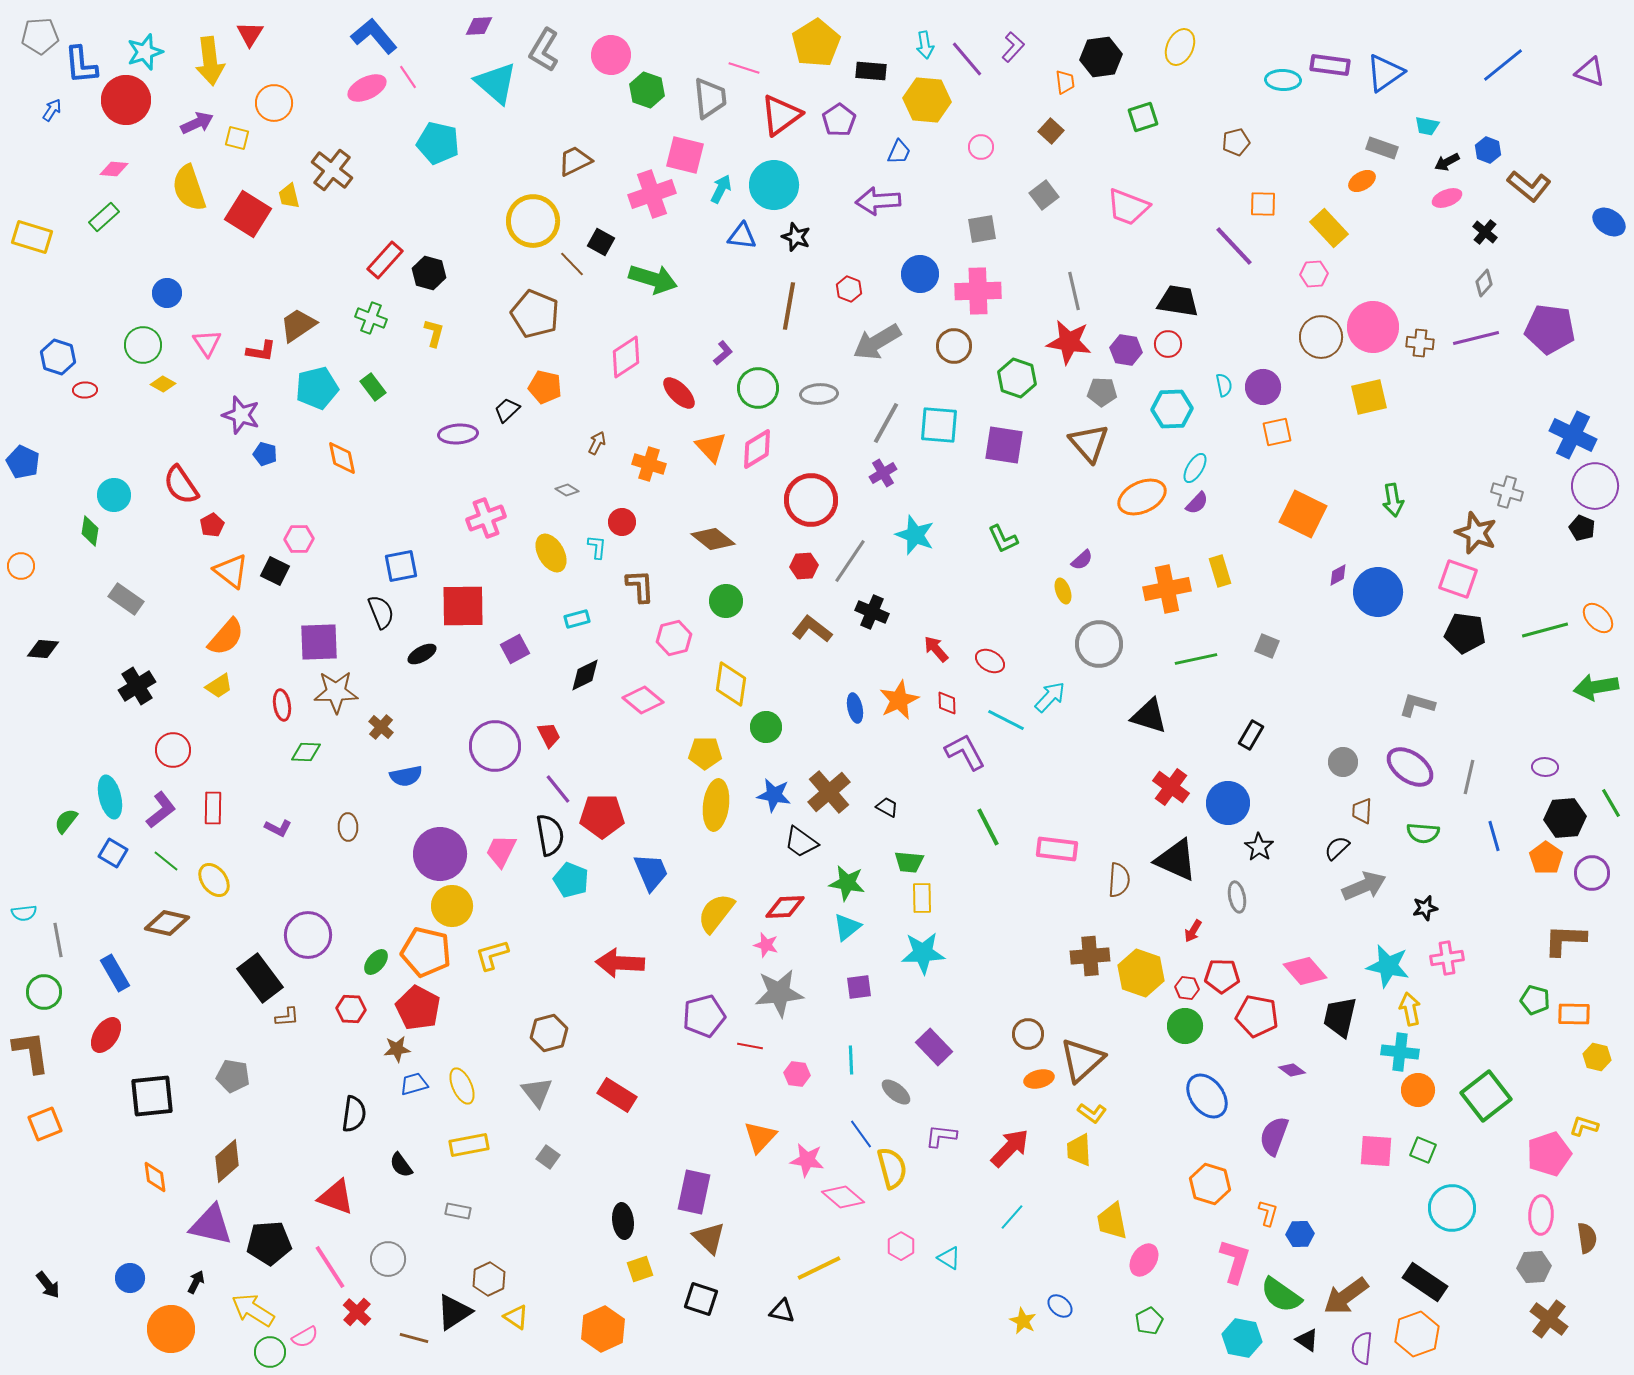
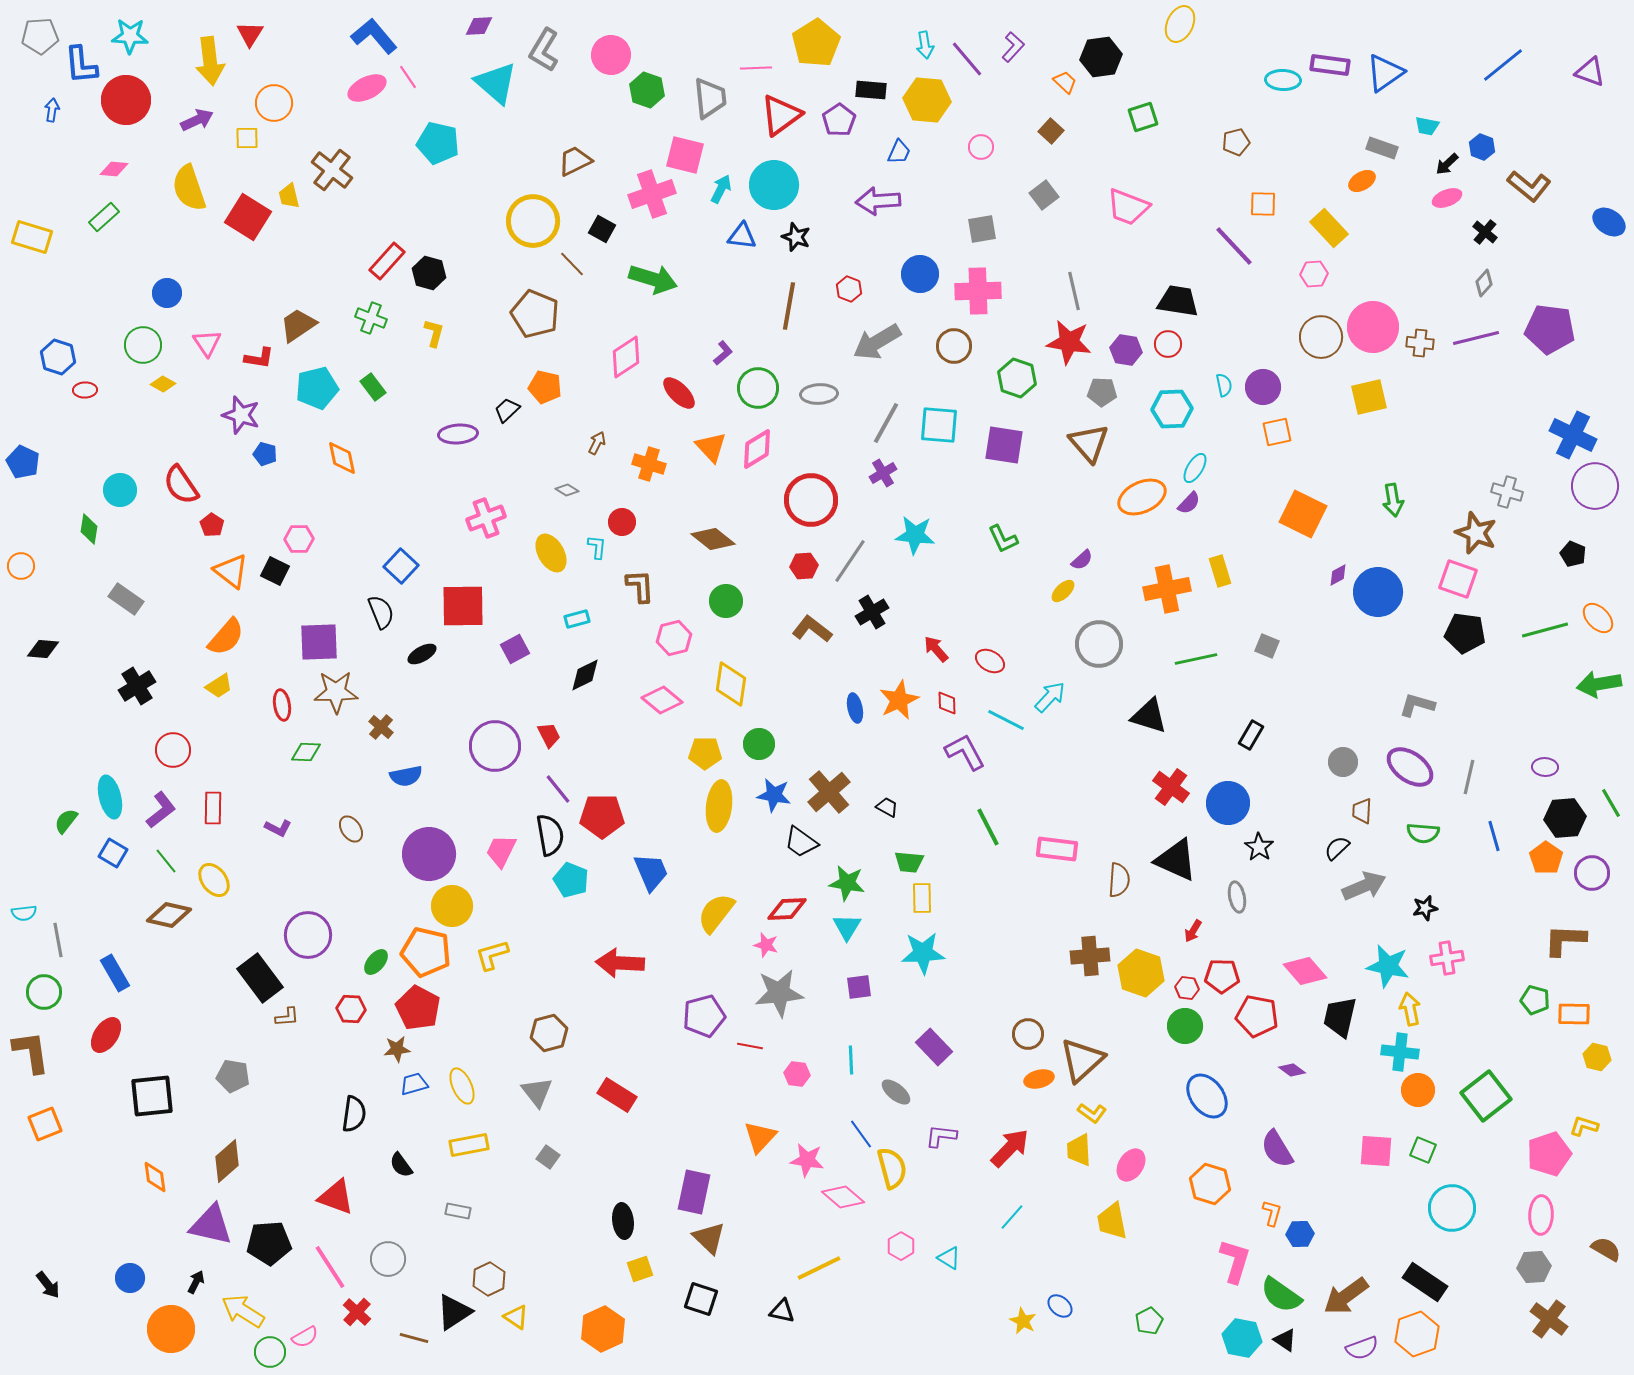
yellow ellipse at (1180, 47): moved 23 px up
cyan star at (145, 52): moved 15 px left, 16 px up; rotated 21 degrees clockwise
pink line at (744, 68): moved 12 px right; rotated 20 degrees counterclockwise
black rectangle at (871, 71): moved 19 px down
orange trapezoid at (1065, 82): rotated 40 degrees counterclockwise
blue arrow at (52, 110): rotated 25 degrees counterclockwise
purple arrow at (197, 123): moved 3 px up
yellow square at (237, 138): moved 10 px right; rotated 15 degrees counterclockwise
blue hexagon at (1488, 150): moved 6 px left, 3 px up
black arrow at (1447, 162): moved 2 px down; rotated 15 degrees counterclockwise
red square at (248, 214): moved 3 px down
black square at (601, 242): moved 1 px right, 13 px up
red rectangle at (385, 260): moved 2 px right, 1 px down
red L-shape at (261, 351): moved 2 px left, 7 px down
cyan circle at (114, 495): moved 6 px right, 5 px up
purple semicircle at (1197, 503): moved 8 px left
red pentagon at (212, 525): rotated 10 degrees counterclockwise
black pentagon at (1582, 528): moved 9 px left, 26 px down
green diamond at (90, 531): moved 1 px left, 2 px up
cyan star at (915, 535): rotated 15 degrees counterclockwise
blue square at (401, 566): rotated 36 degrees counterclockwise
yellow ellipse at (1063, 591): rotated 65 degrees clockwise
black cross at (872, 612): rotated 36 degrees clockwise
green arrow at (1596, 687): moved 3 px right, 3 px up
pink diamond at (643, 700): moved 19 px right
green circle at (766, 727): moved 7 px left, 17 px down
yellow ellipse at (716, 805): moved 3 px right, 1 px down
brown ellipse at (348, 827): moved 3 px right, 2 px down; rotated 32 degrees counterclockwise
purple circle at (440, 854): moved 11 px left
green line at (166, 861): rotated 12 degrees clockwise
red diamond at (785, 907): moved 2 px right, 2 px down
brown diamond at (167, 923): moved 2 px right, 8 px up
cyan triangle at (847, 927): rotated 20 degrees counterclockwise
purple semicircle at (1274, 1136): moved 3 px right, 13 px down; rotated 51 degrees counterclockwise
orange L-shape at (1268, 1213): moved 4 px right
brown semicircle at (1587, 1238): moved 19 px right, 11 px down; rotated 52 degrees counterclockwise
pink ellipse at (1144, 1260): moved 13 px left, 95 px up
yellow arrow at (253, 1310): moved 10 px left, 1 px down
black triangle at (1307, 1340): moved 22 px left
purple semicircle at (1362, 1348): rotated 116 degrees counterclockwise
